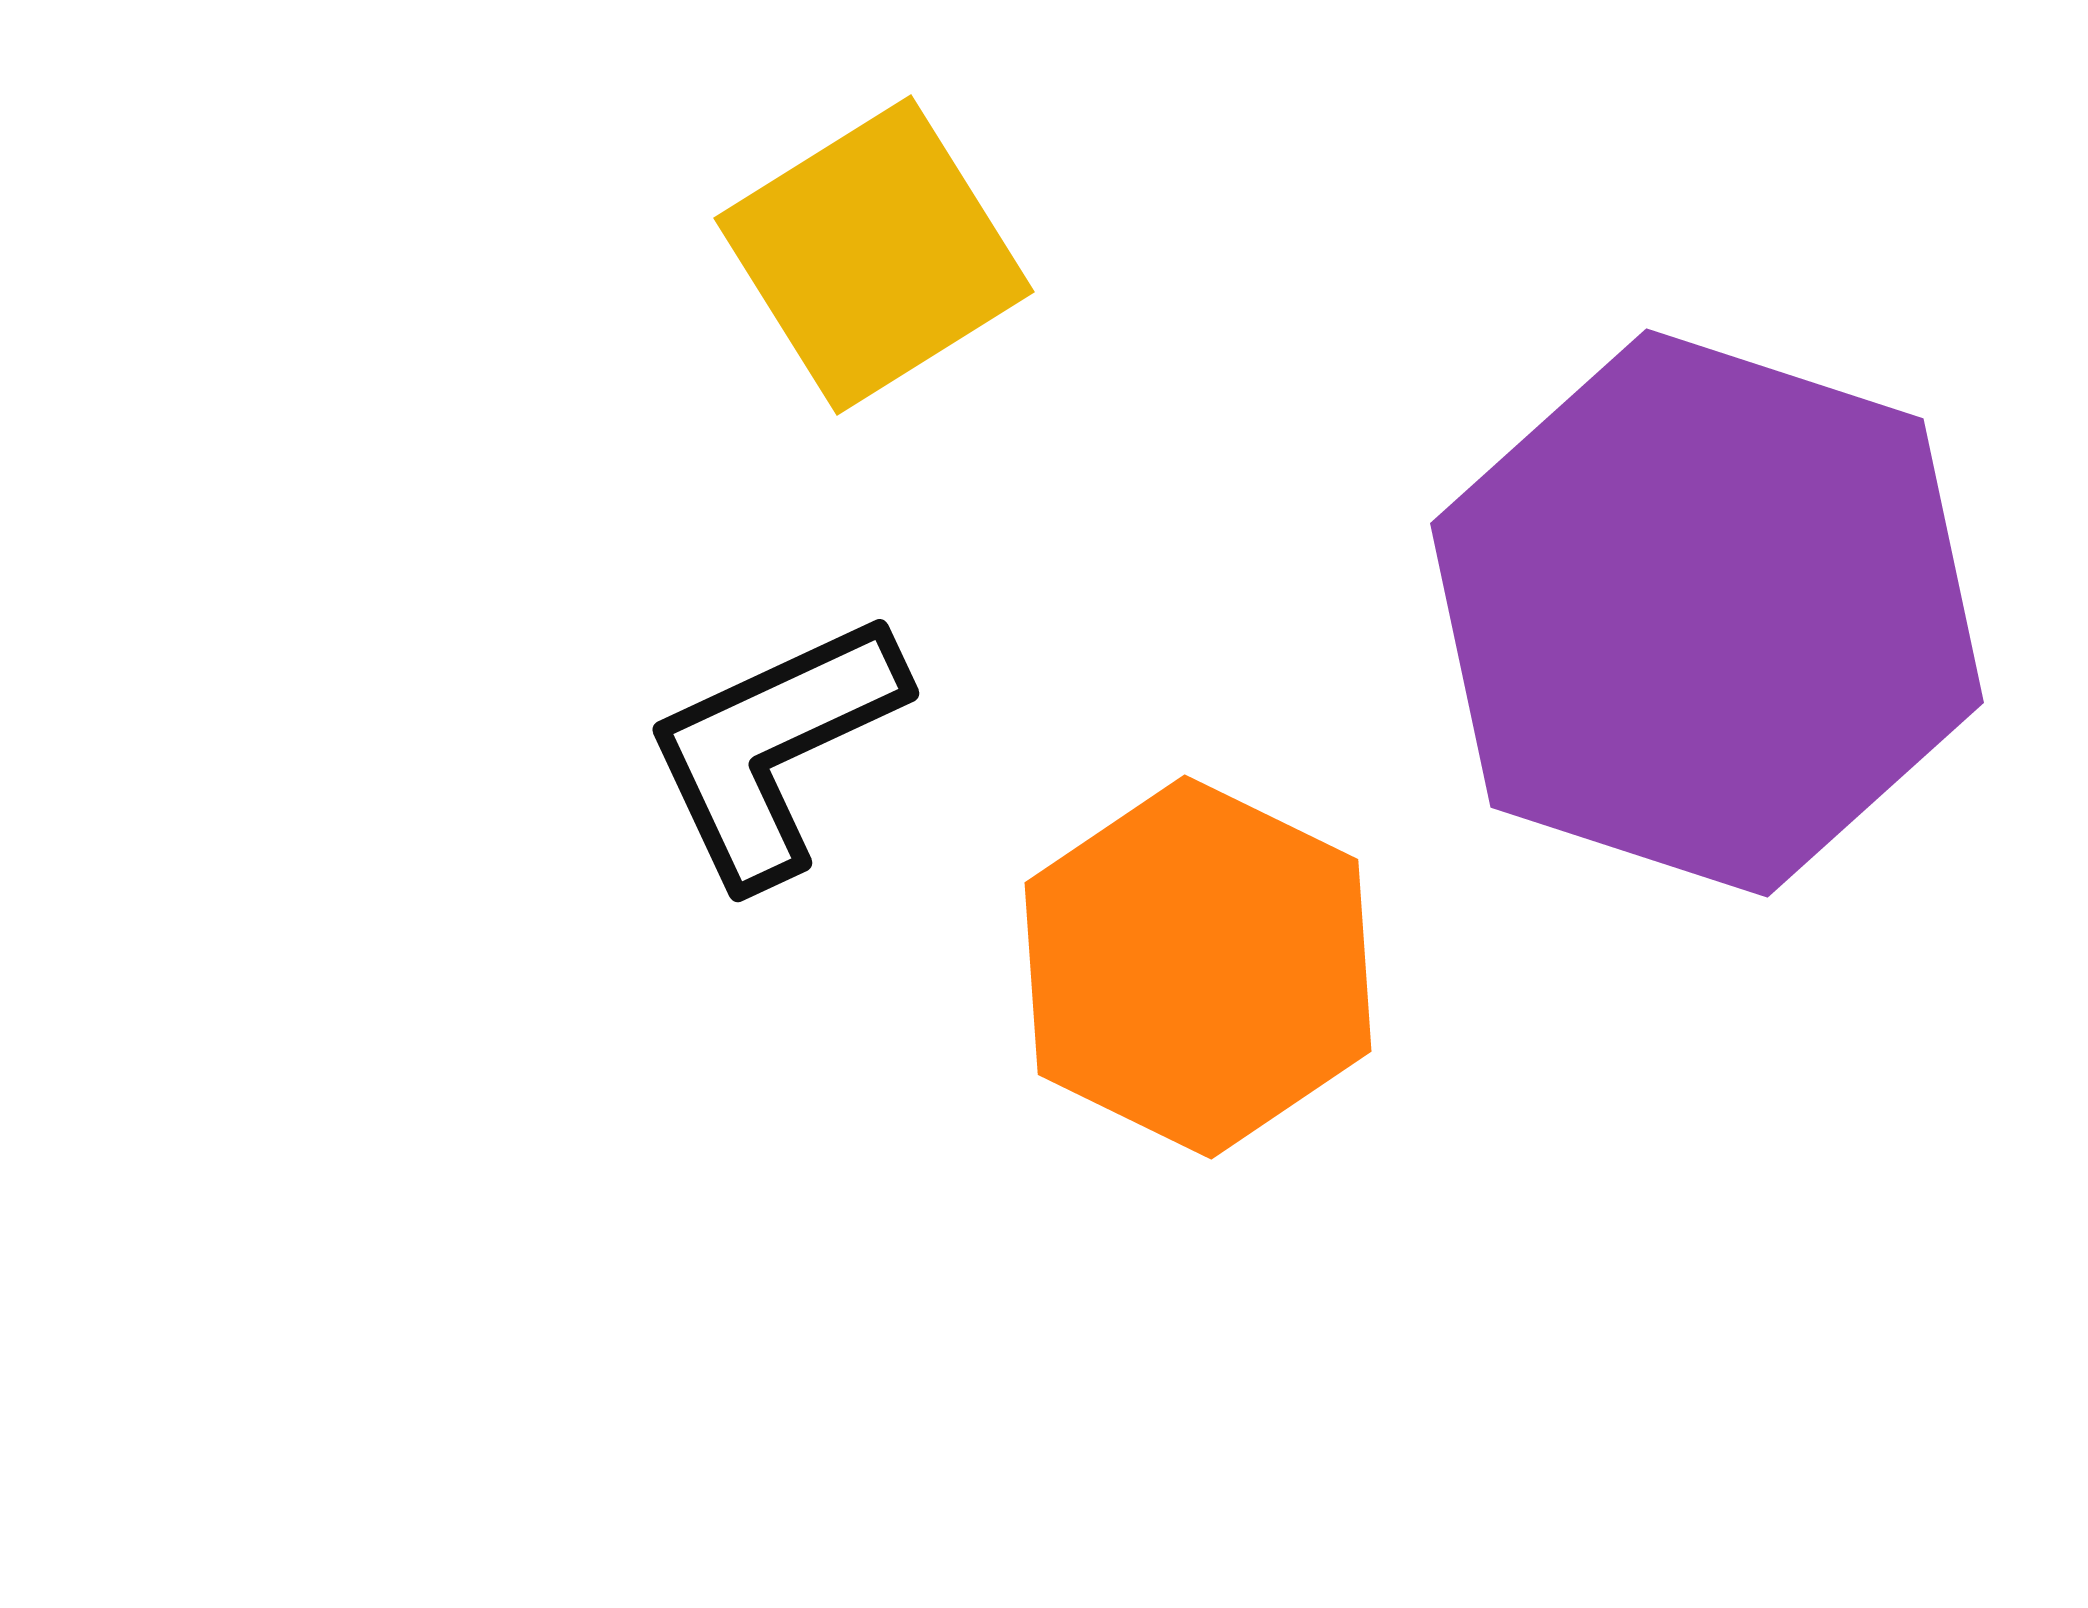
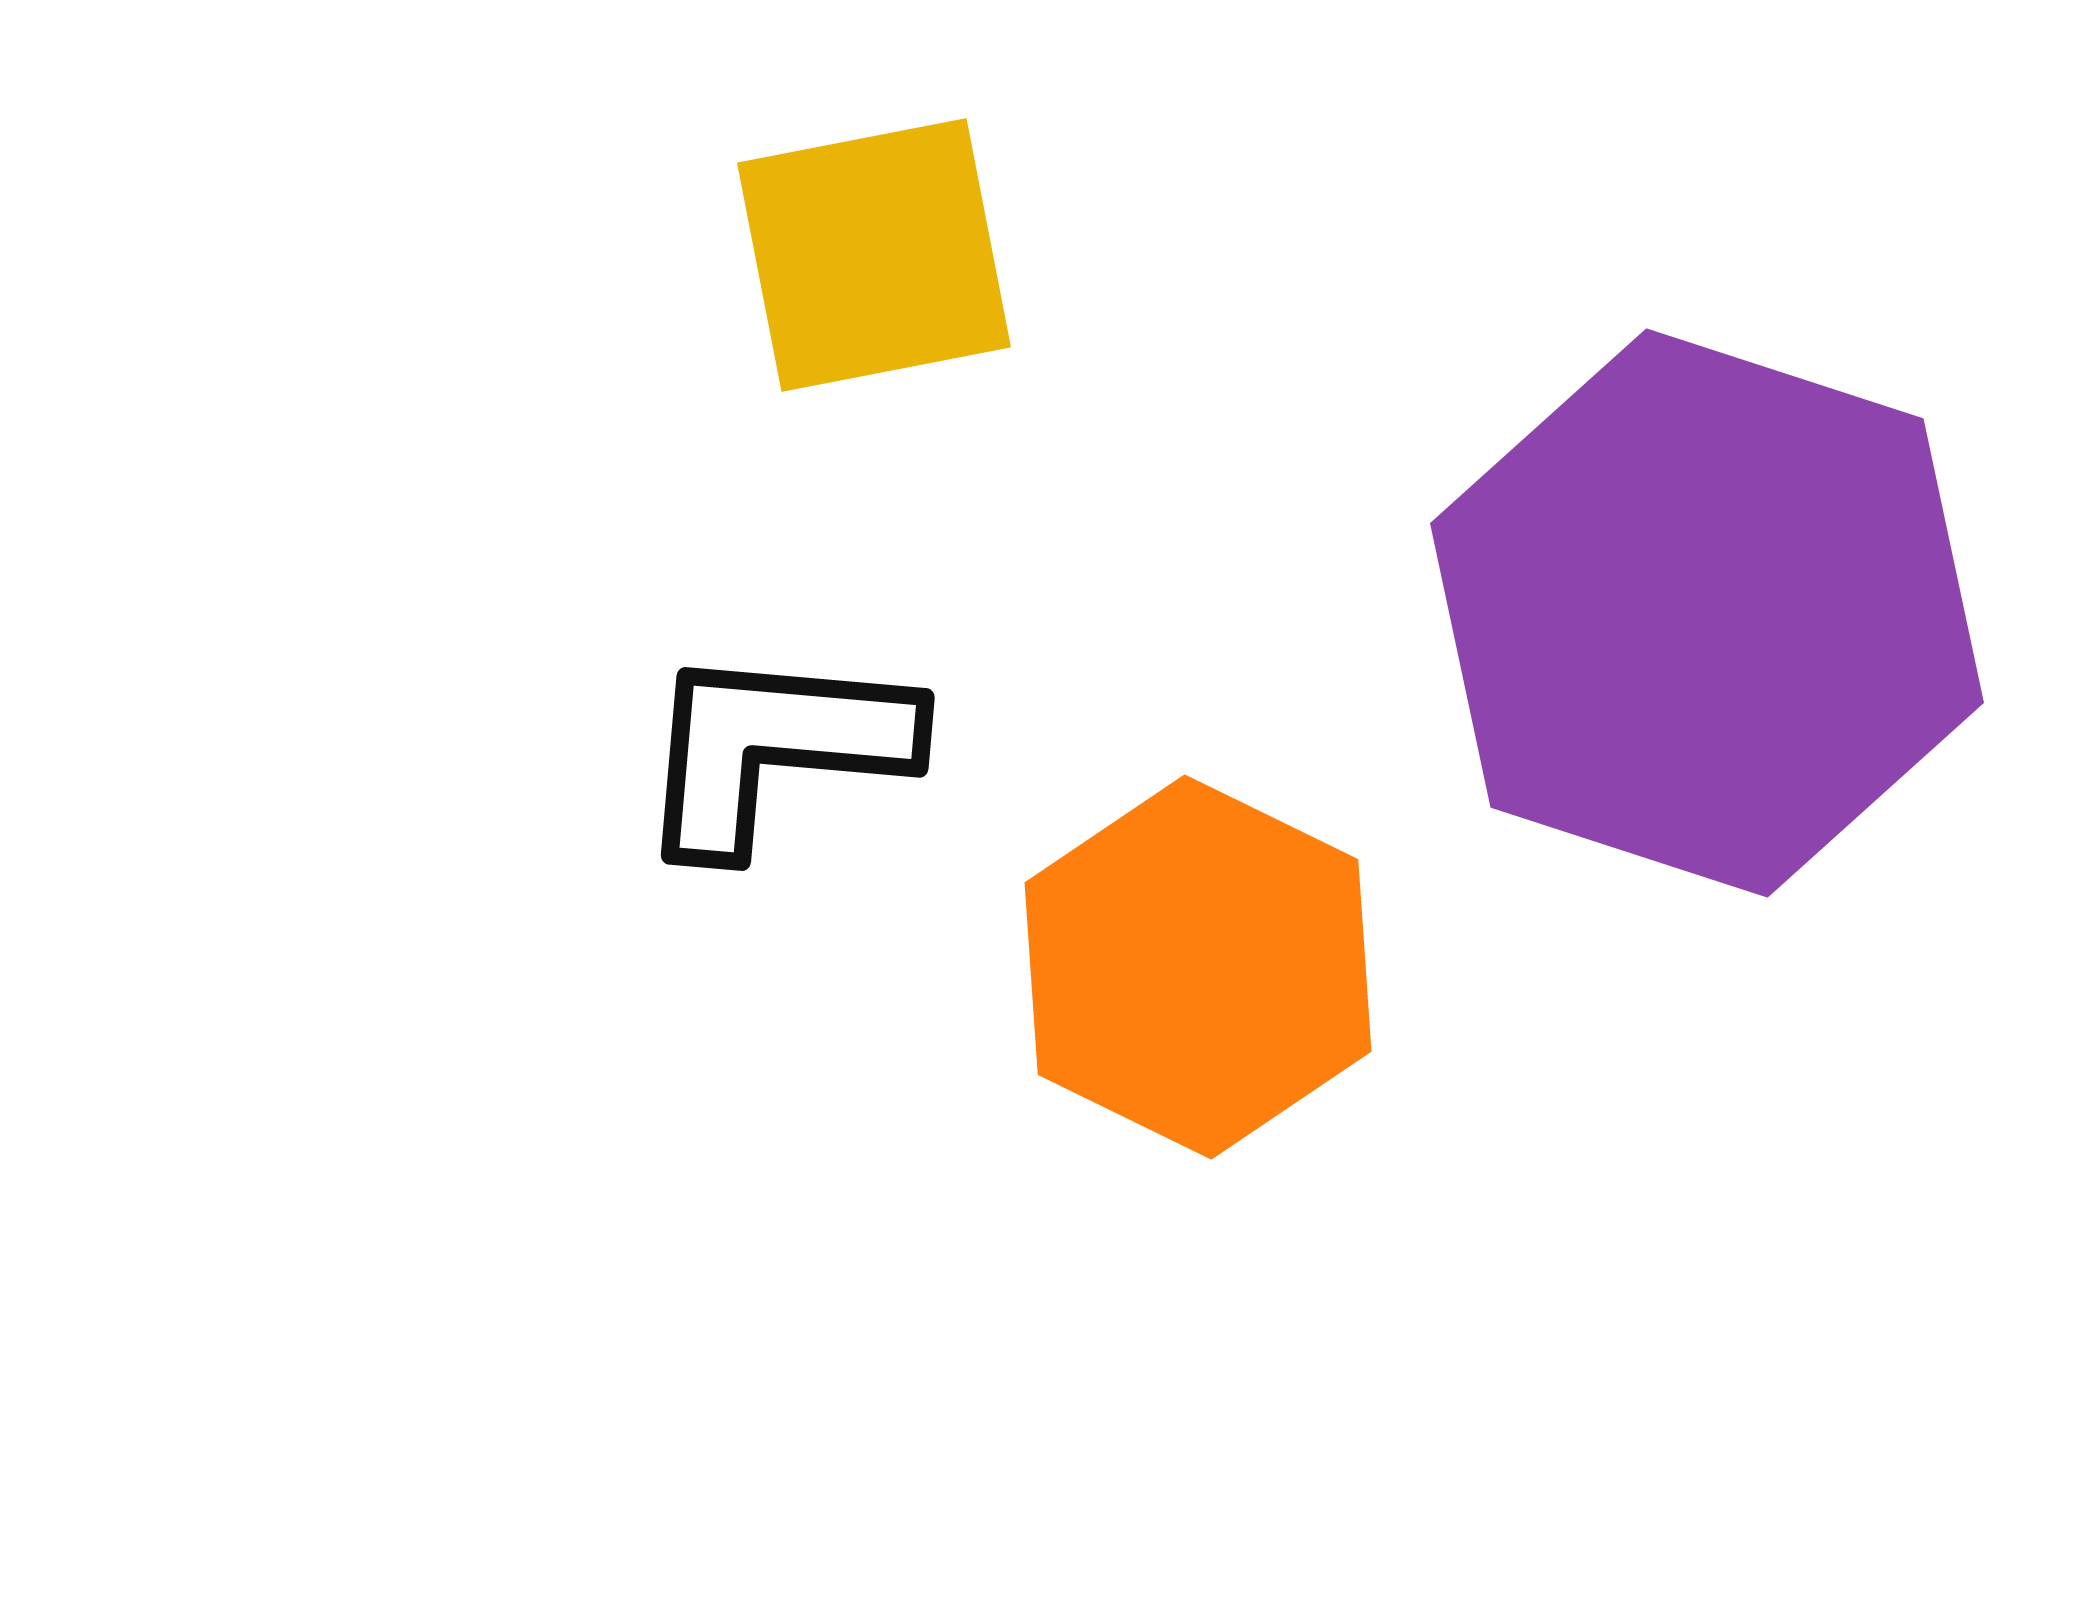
yellow square: rotated 21 degrees clockwise
black L-shape: rotated 30 degrees clockwise
